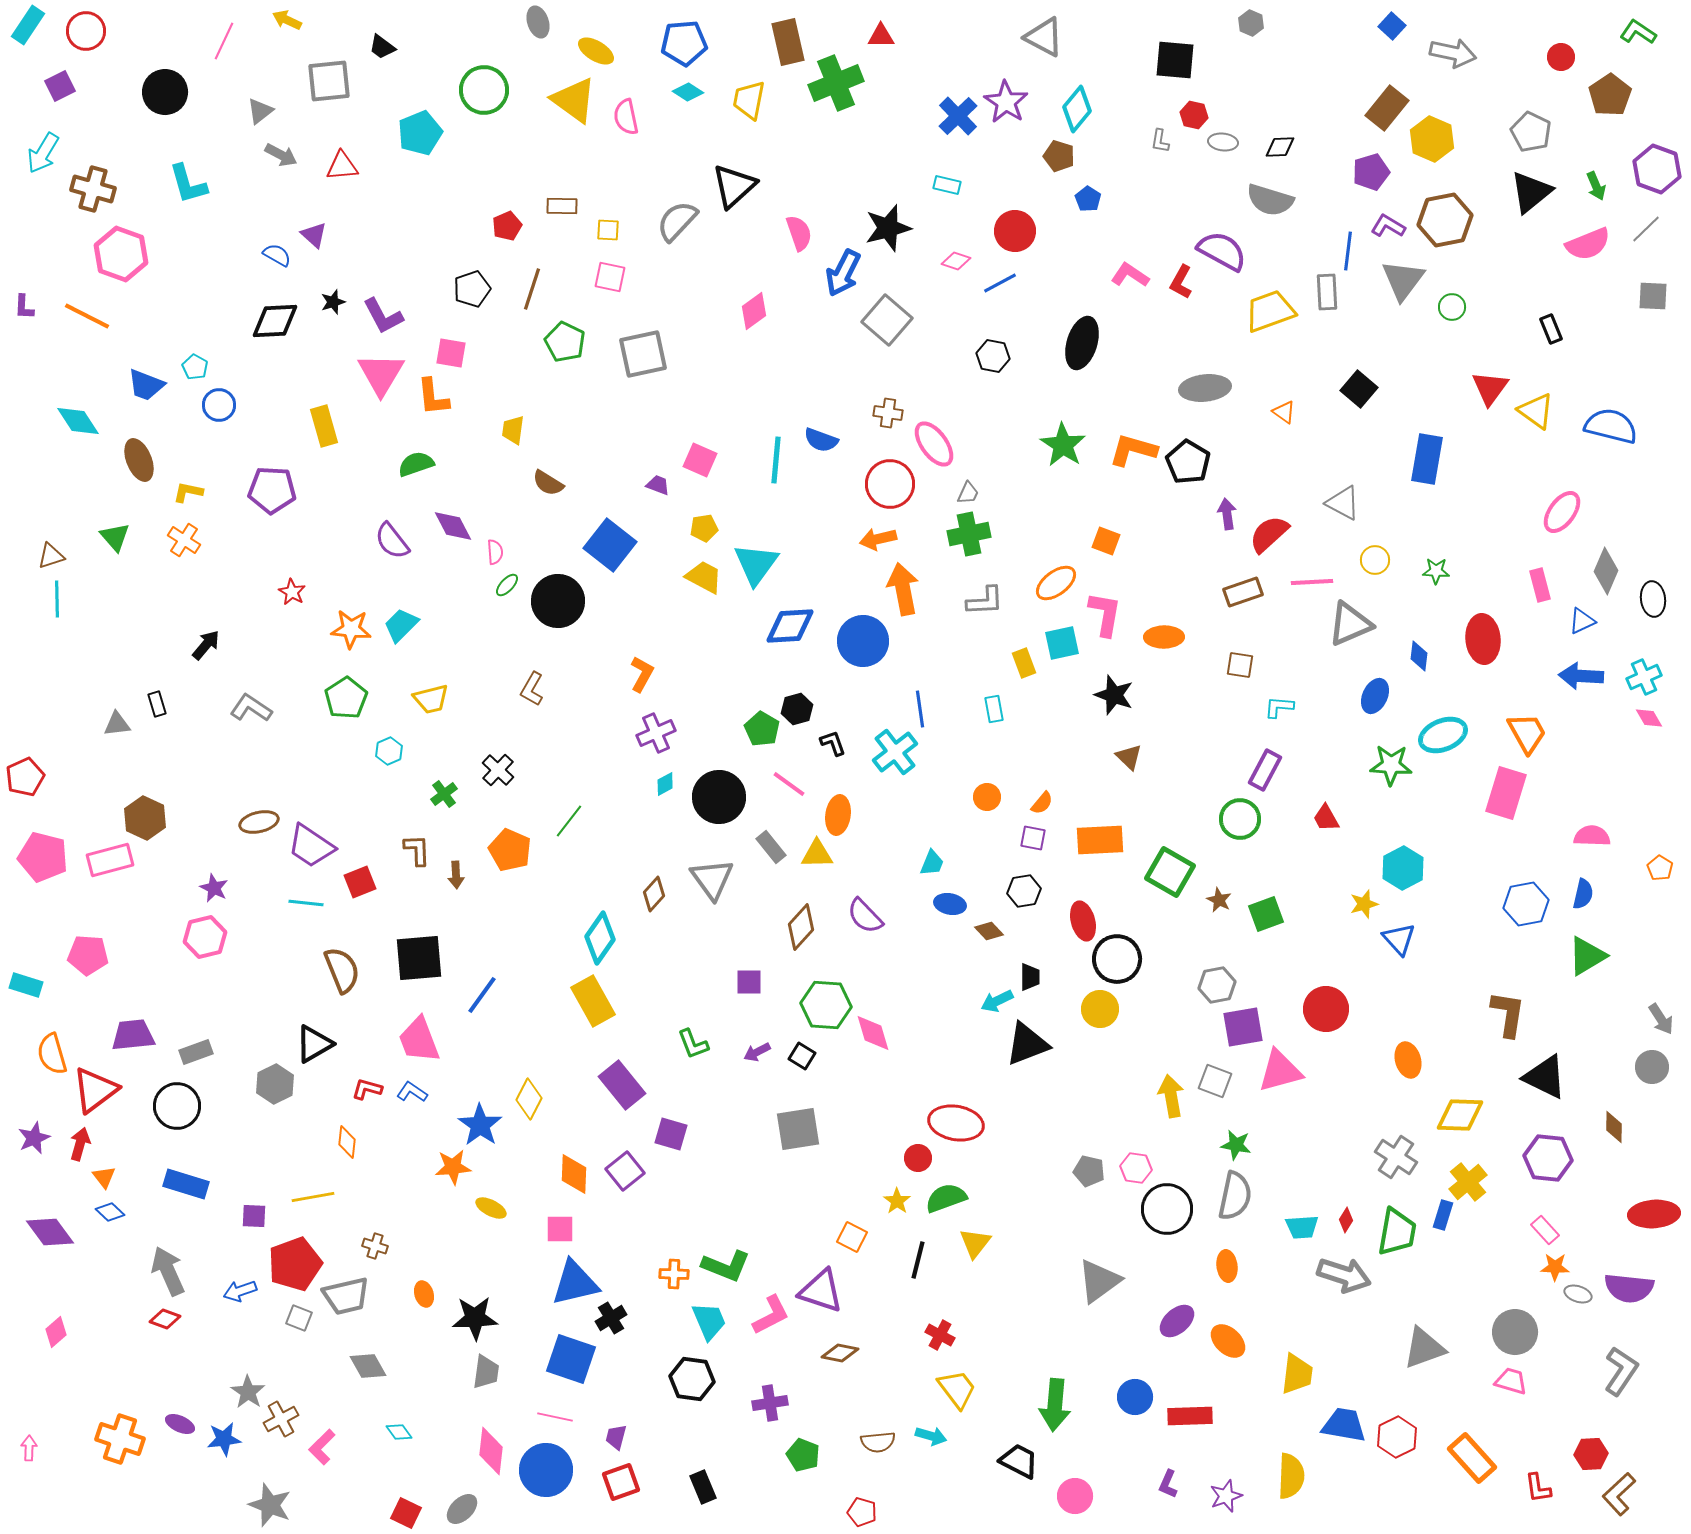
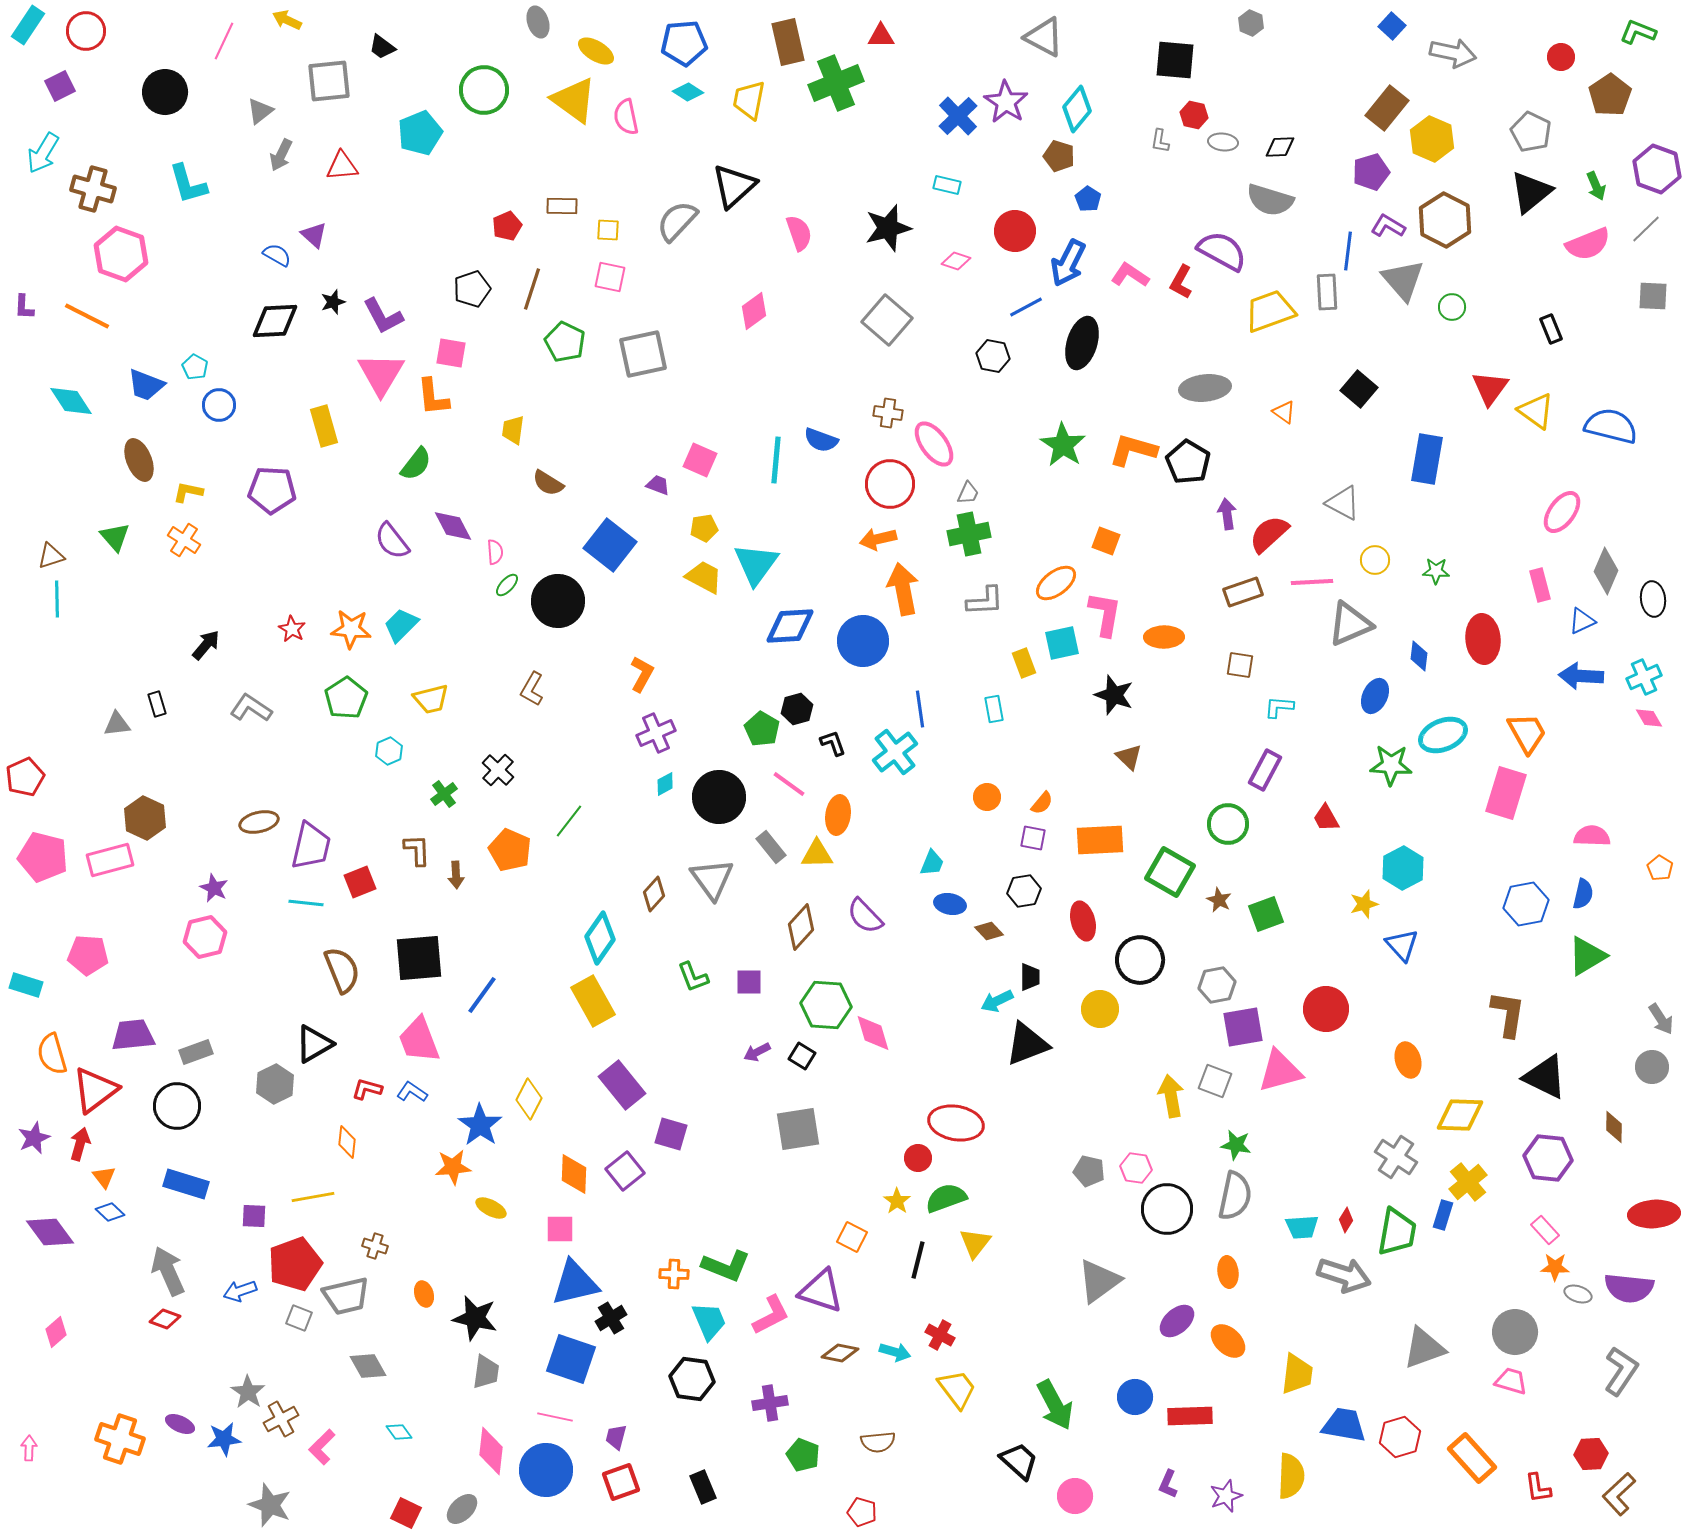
green L-shape at (1638, 32): rotated 12 degrees counterclockwise
gray arrow at (281, 155): rotated 88 degrees clockwise
brown hexagon at (1445, 220): rotated 22 degrees counterclockwise
blue arrow at (843, 273): moved 225 px right, 10 px up
gray triangle at (1403, 280): rotated 18 degrees counterclockwise
blue line at (1000, 283): moved 26 px right, 24 px down
cyan diamond at (78, 421): moved 7 px left, 20 px up
green semicircle at (416, 464): rotated 147 degrees clockwise
red star at (292, 592): moved 37 px down
green circle at (1240, 819): moved 12 px left, 5 px down
purple trapezoid at (311, 846): rotated 111 degrees counterclockwise
blue triangle at (1399, 939): moved 3 px right, 6 px down
black circle at (1117, 959): moved 23 px right, 1 px down
green L-shape at (693, 1044): moved 67 px up
orange ellipse at (1227, 1266): moved 1 px right, 6 px down
black star at (475, 1318): rotated 15 degrees clockwise
green arrow at (1055, 1405): rotated 33 degrees counterclockwise
cyan arrow at (931, 1436): moved 36 px left, 84 px up
red hexagon at (1397, 1437): moved 3 px right; rotated 9 degrees clockwise
black trapezoid at (1019, 1461): rotated 15 degrees clockwise
